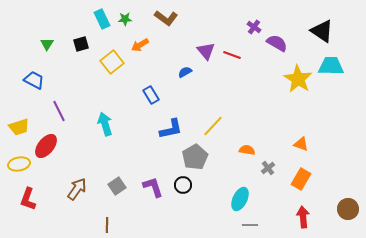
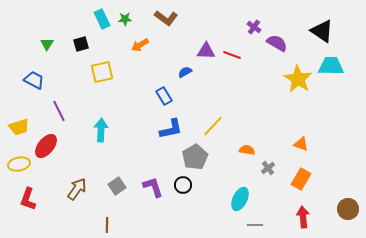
purple triangle: rotated 48 degrees counterclockwise
yellow square: moved 10 px left, 10 px down; rotated 25 degrees clockwise
blue rectangle: moved 13 px right, 1 px down
cyan arrow: moved 4 px left, 6 px down; rotated 20 degrees clockwise
gray line: moved 5 px right
